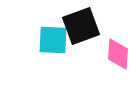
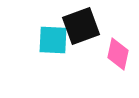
pink diamond: rotated 8 degrees clockwise
